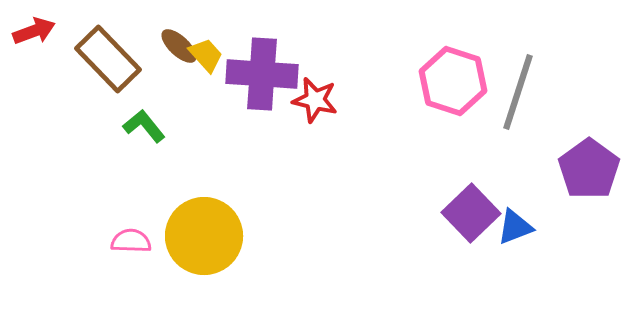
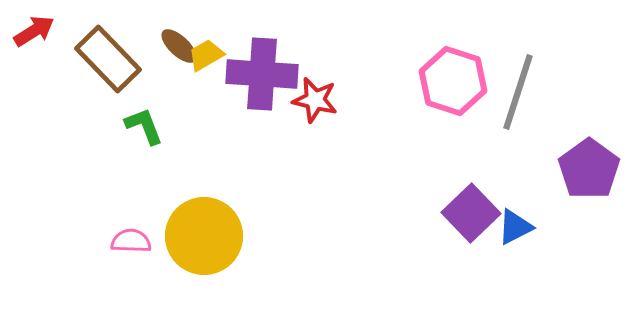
red arrow: rotated 12 degrees counterclockwise
yellow trapezoid: rotated 78 degrees counterclockwise
green L-shape: rotated 18 degrees clockwise
blue triangle: rotated 6 degrees counterclockwise
